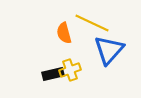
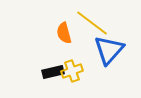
yellow line: rotated 12 degrees clockwise
yellow cross: moved 2 px right, 1 px down
black rectangle: moved 2 px up
